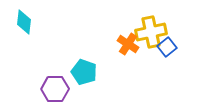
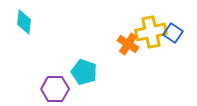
blue square: moved 6 px right, 14 px up; rotated 18 degrees counterclockwise
